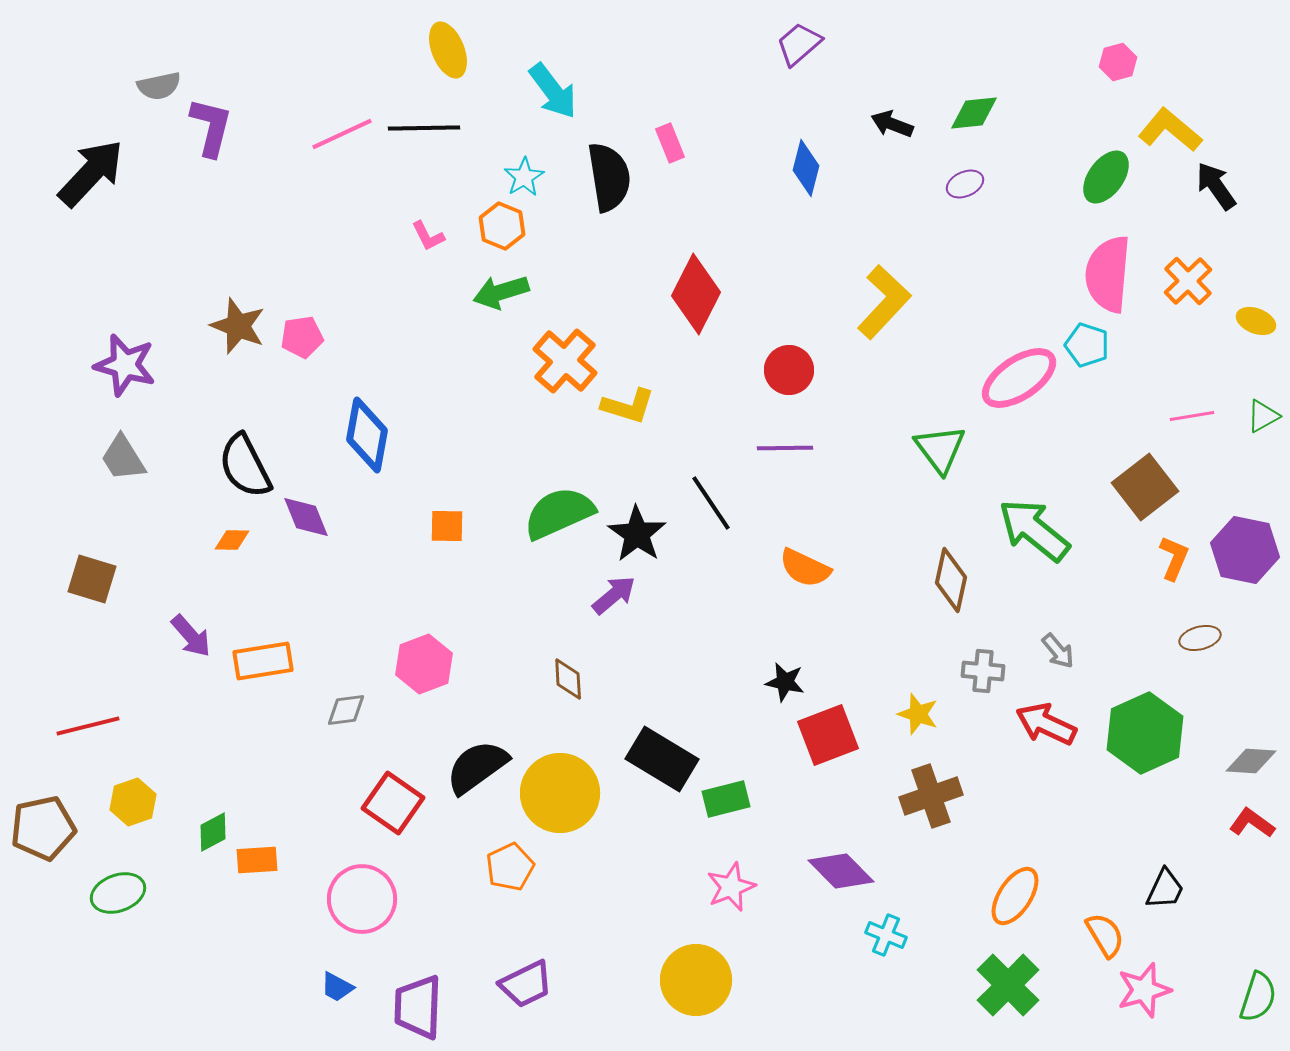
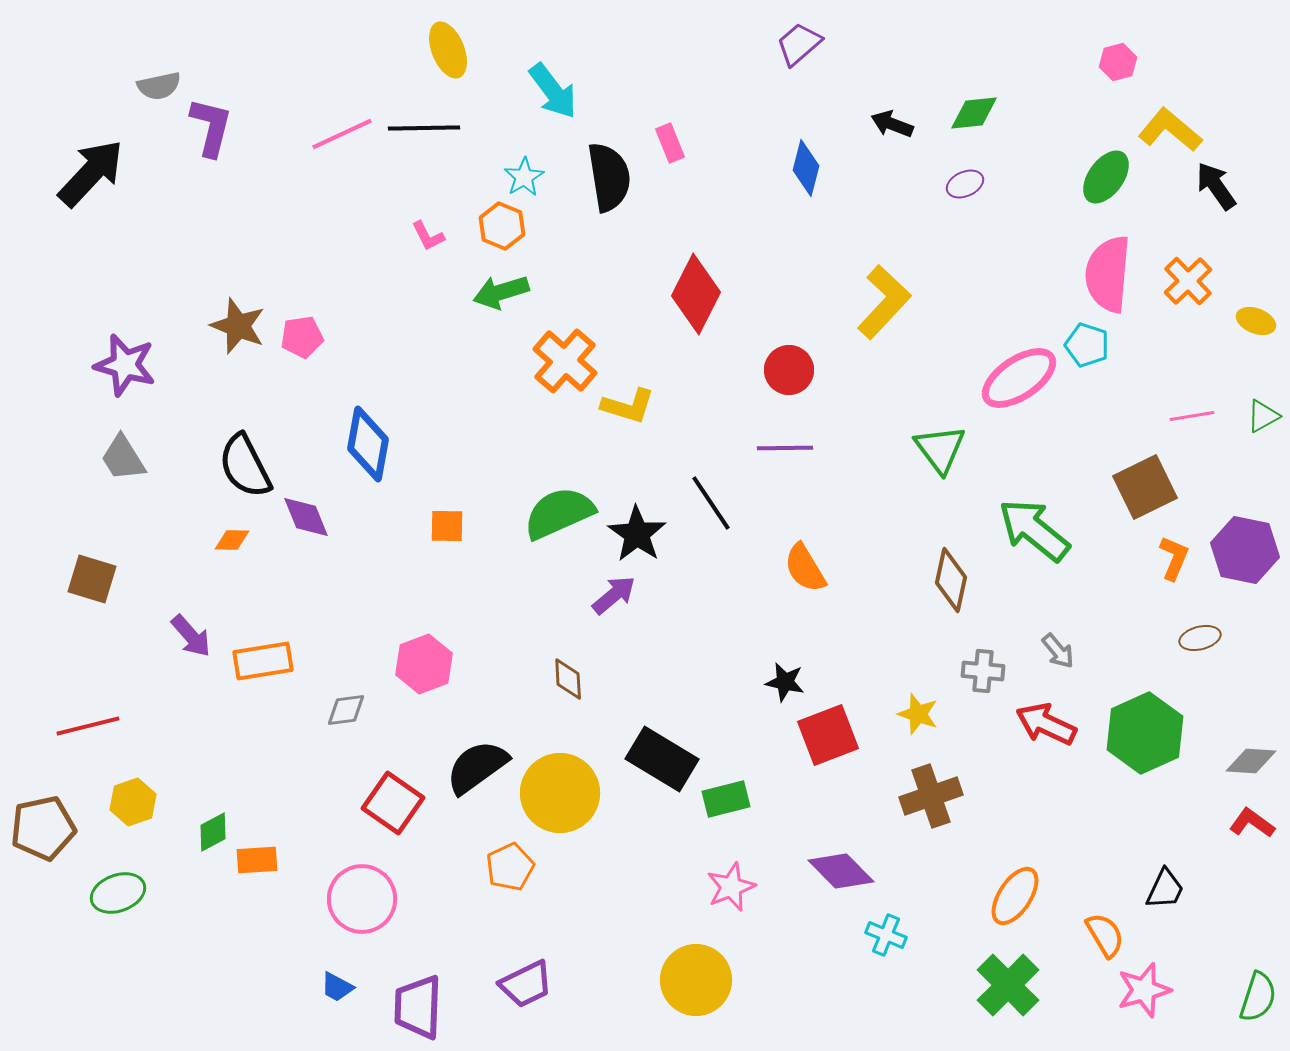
blue diamond at (367, 435): moved 1 px right, 9 px down
brown square at (1145, 487): rotated 12 degrees clockwise
orange semicircle at (805, 568): rotated 34 degrees clockwise
